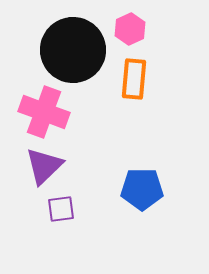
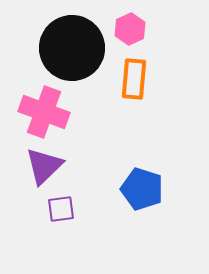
black circle: moved 1 px left, 2 px up
blue pentagon: rotated 18 degrees clockwise
